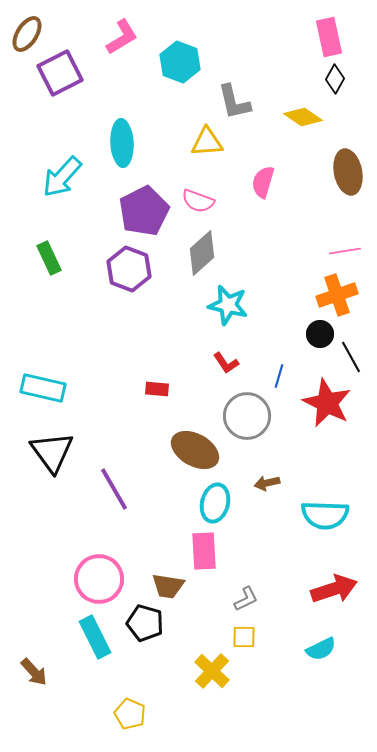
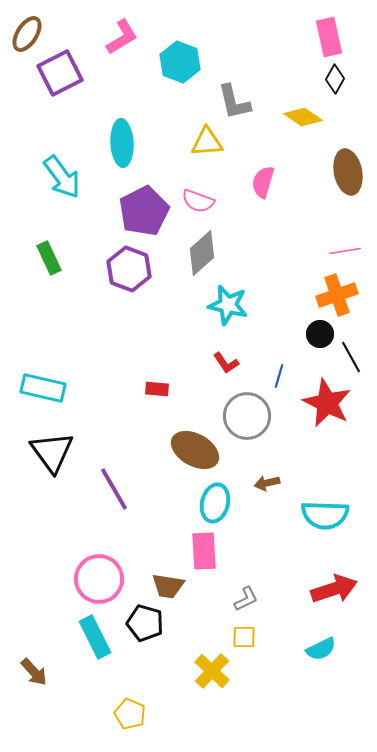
cyan arrow at (62, 177): rotated 78 degrees counterclockwise
